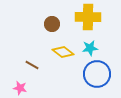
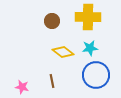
brown circle: moved 3 px up
brown line: moved 20 px right, 16 px down; rotated 48 degrees clockwise
blue circle: moved 1 px left, 1 px down
pink star: moved 2 px right, 1 px up
